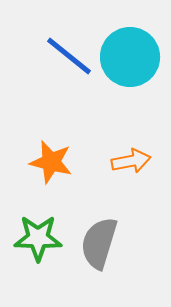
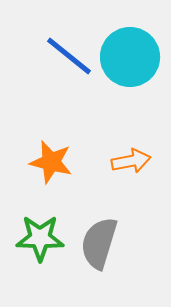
green star: moved 2 px right
